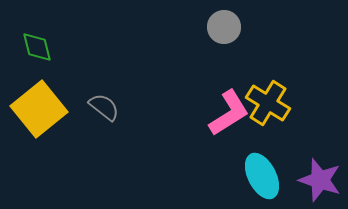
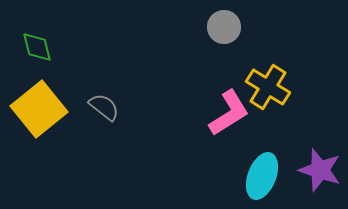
yellow cross: moved 16 px up
cyan ellipse: rotated 48 degrees clockwise
purple star: moved 10 px up
